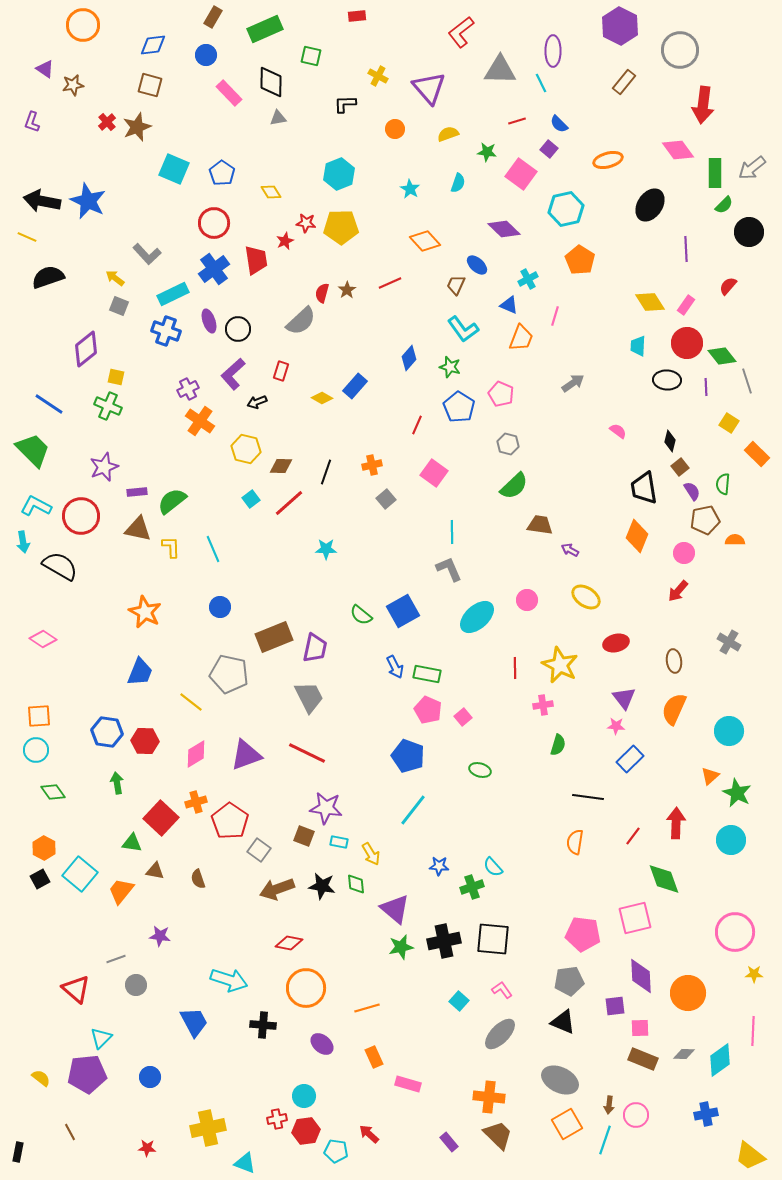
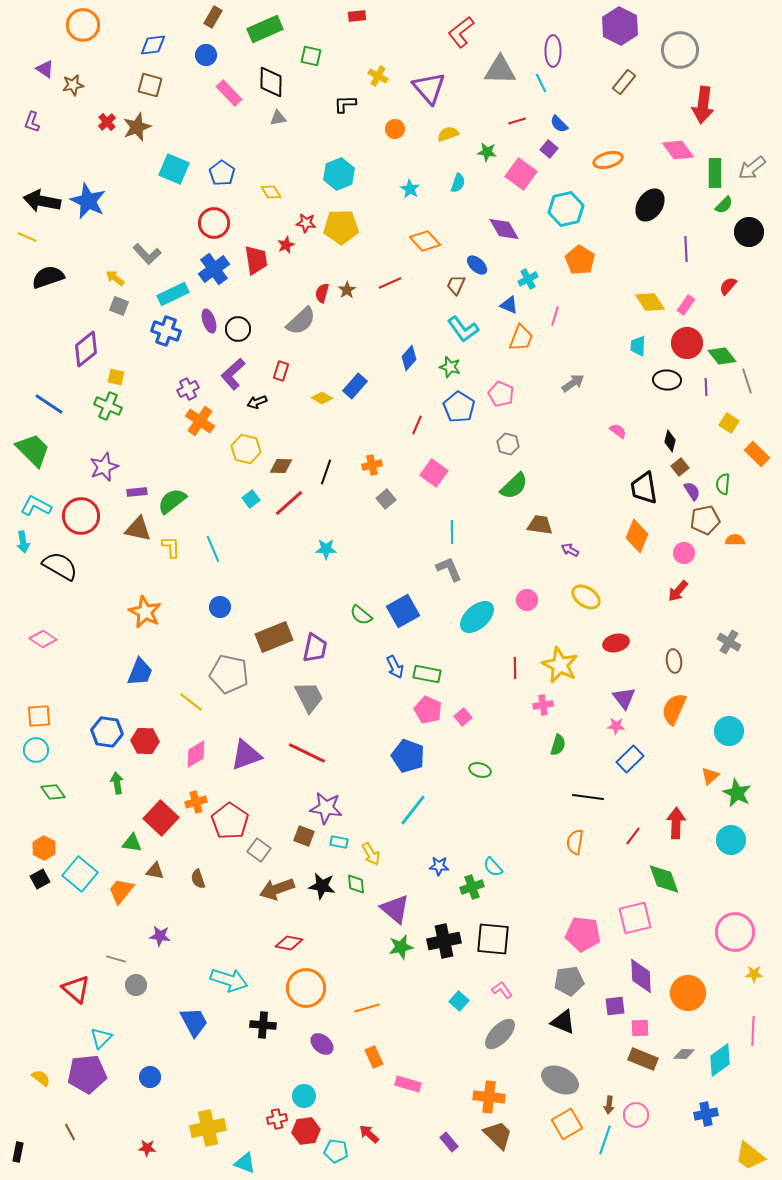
purple diamond at (504, 229): rotated 16 degrees clockwise
red star at (285, 241): moved 1 px right, 4 px down
gray line at (116, 959): rotated 36 degrees clockwise
